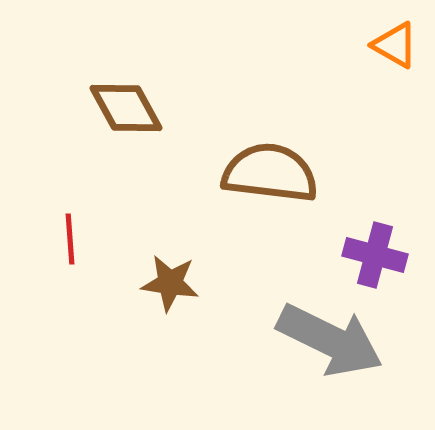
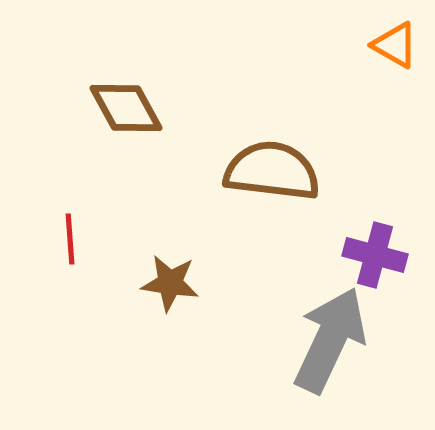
brown semicircle: moved 2 px right, 2 px up
gray arrow: rotated 91 degrees counterclockwise
